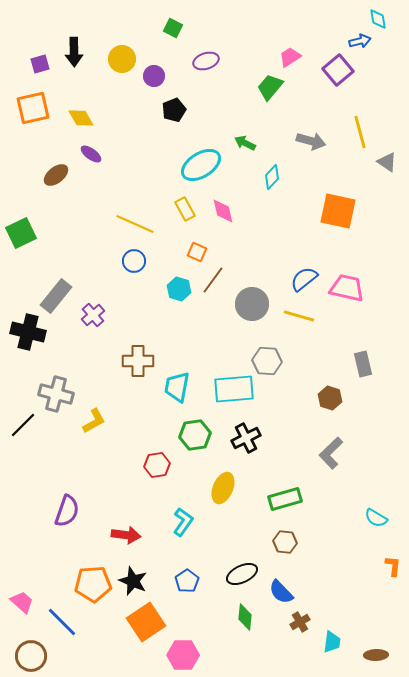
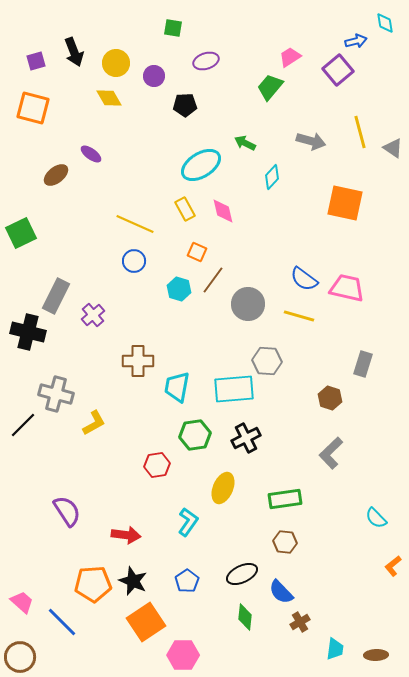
cyan diamond at (378, 19): moved 7 px right, 4 px down
green square at (173, 28): rotated 18 degrees counterclockwise
blue arrow at (360, 41): moved 4 px left
black arrow at (74, 52): rotated 20 degrees counterclockwise
yellow circle at (122, 59): moved 6 px left, 4 px down
purple square at (40, 64): moved 4 px left, 3 px up
orange square at (33, 108): rotated 28 degrees clockwise
black pentagon at (174, 110): moved 11 px right, 5 px up; rotated 20 degrees clockwise
yellow diamond at (81, 118): moved 28 px right, 20 px up
gray triangle at (387, 162): moved 6 px right, 14 px up
orange square at (338, 211): moved 7 px right, 8 px up
blue semicircle at (304, 279): rotated 104 degrees counterclockwise
gray rectangle at (56, 296): rotated 12 degrees counterclockwise
gray circle at (252, 304): moved 4 px left
gray rectangle at (363, 364): rotated 30 degrees clockwise
yellow L-shape at (94, 421): moved 2 px down
green rectangle at (285, 499): rotated 8 degrees clockwise
purple semicircle at (67, 511): rotated 52 degrees counterclockwise
cyan semicircle at (376, 518): rotated 15 degrees clockwise
cyan L-shape at (183, 522): moved 5 px right
orange L-shape at (393, 566): rotated 135 degrees counterclockwise
cyan trapezoid at (332, 642): moved 3 px right, 7 px down
brown circle at (31, 656): moved 11 px left, 1 px down
